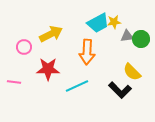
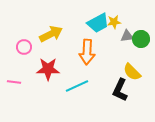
black L-shape: rotated 70 degrees clockwise
